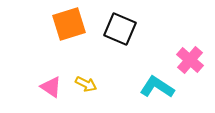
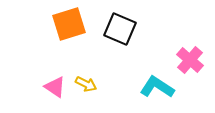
pink triangle: moved 4 px right
